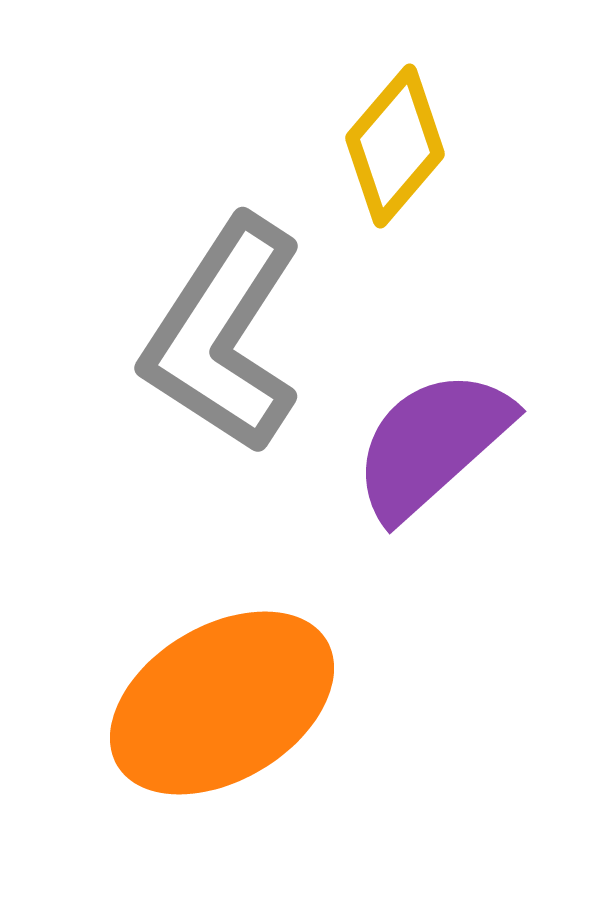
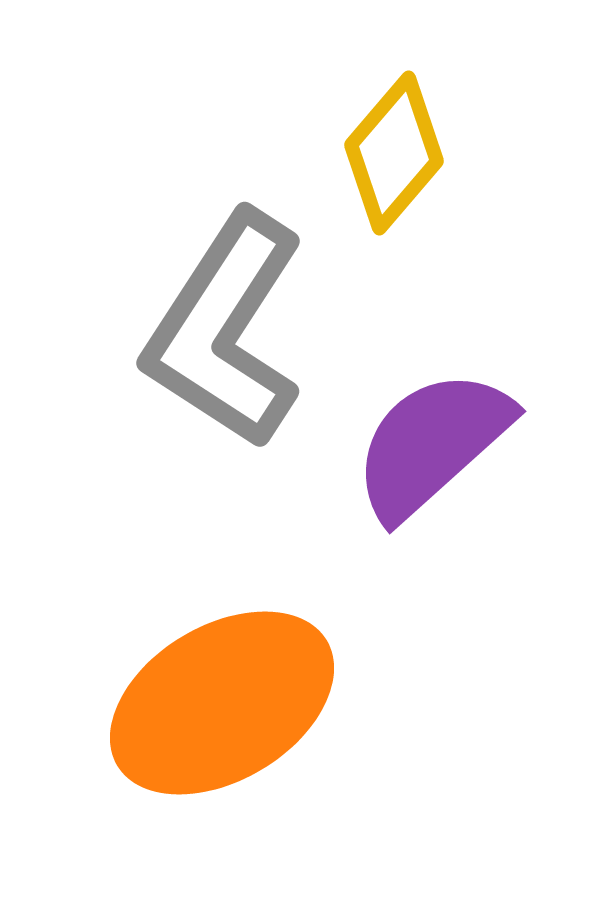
yellow diamond: moved 1 px left, 7 px down
gray L-shape: moved 2 px right, 5 px up
